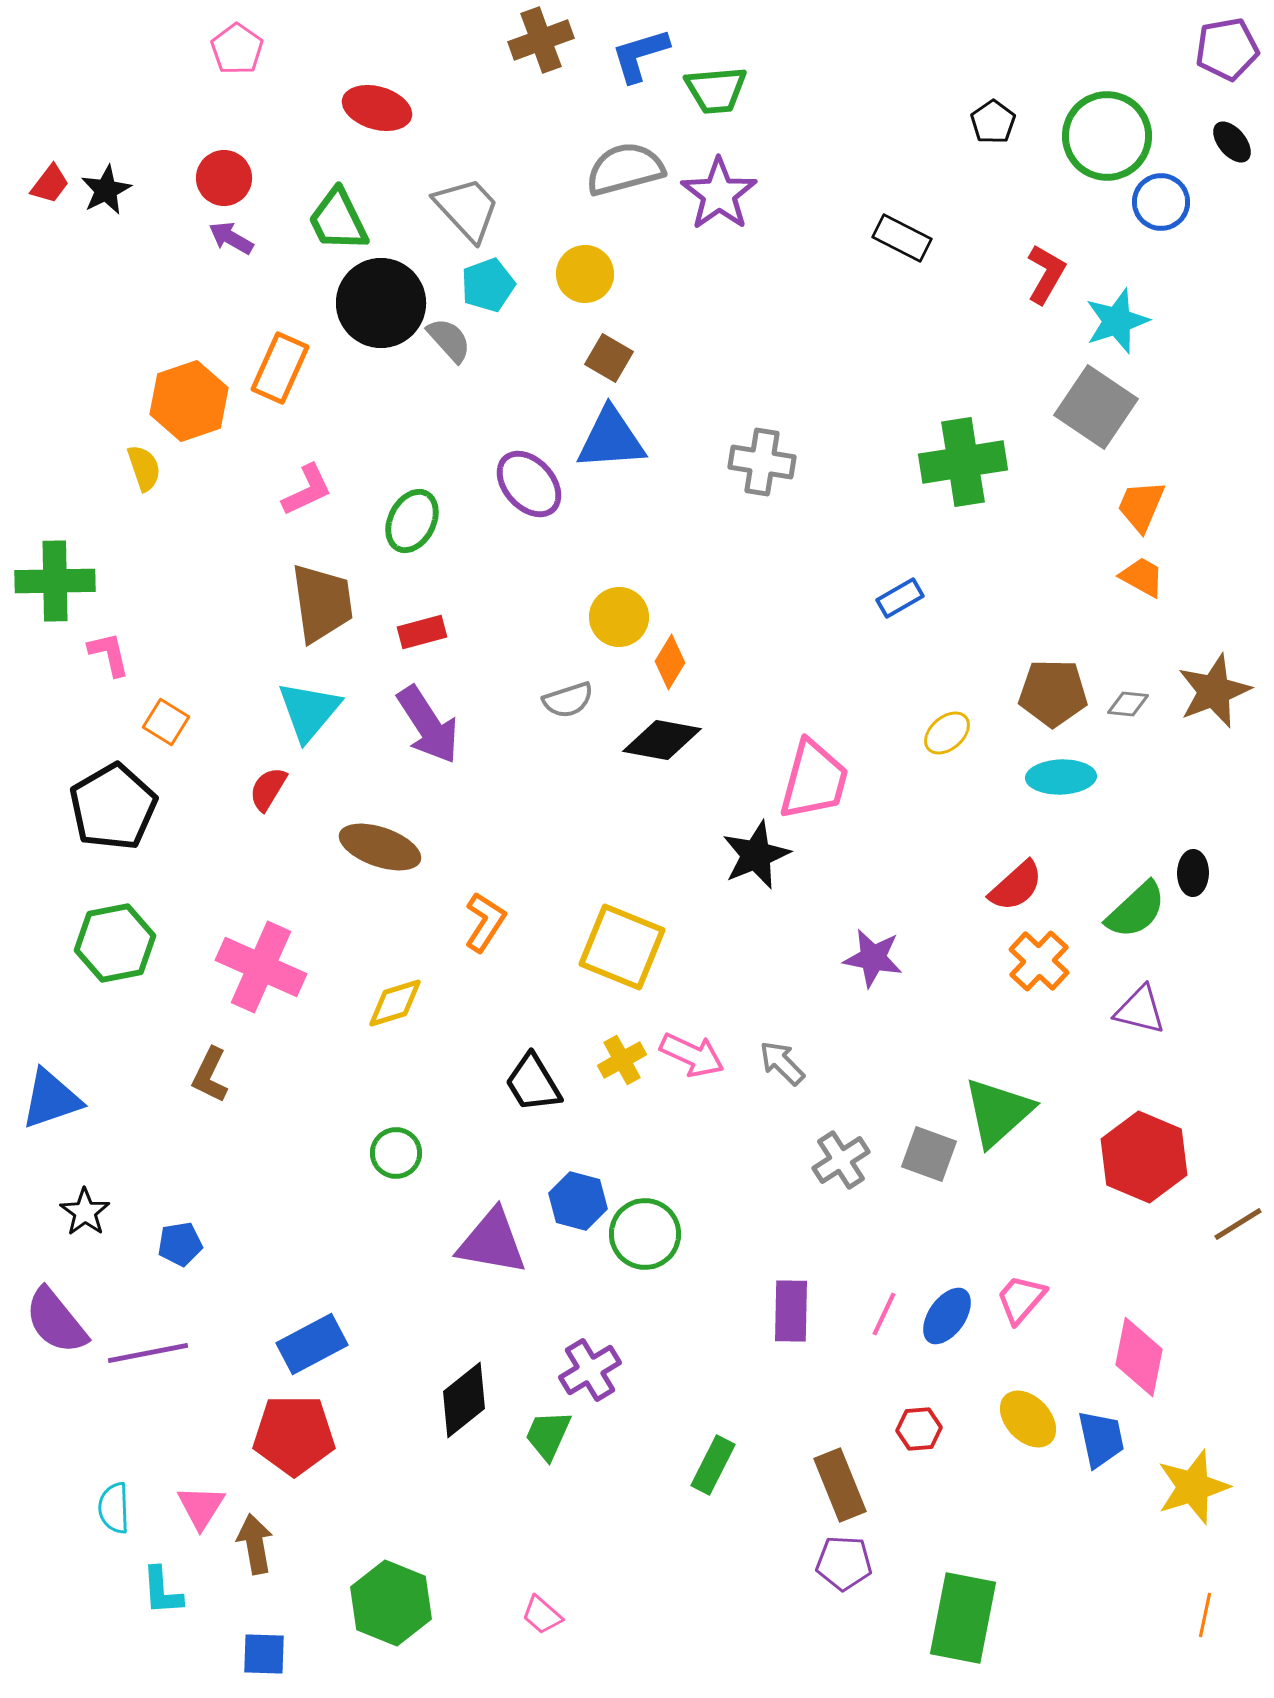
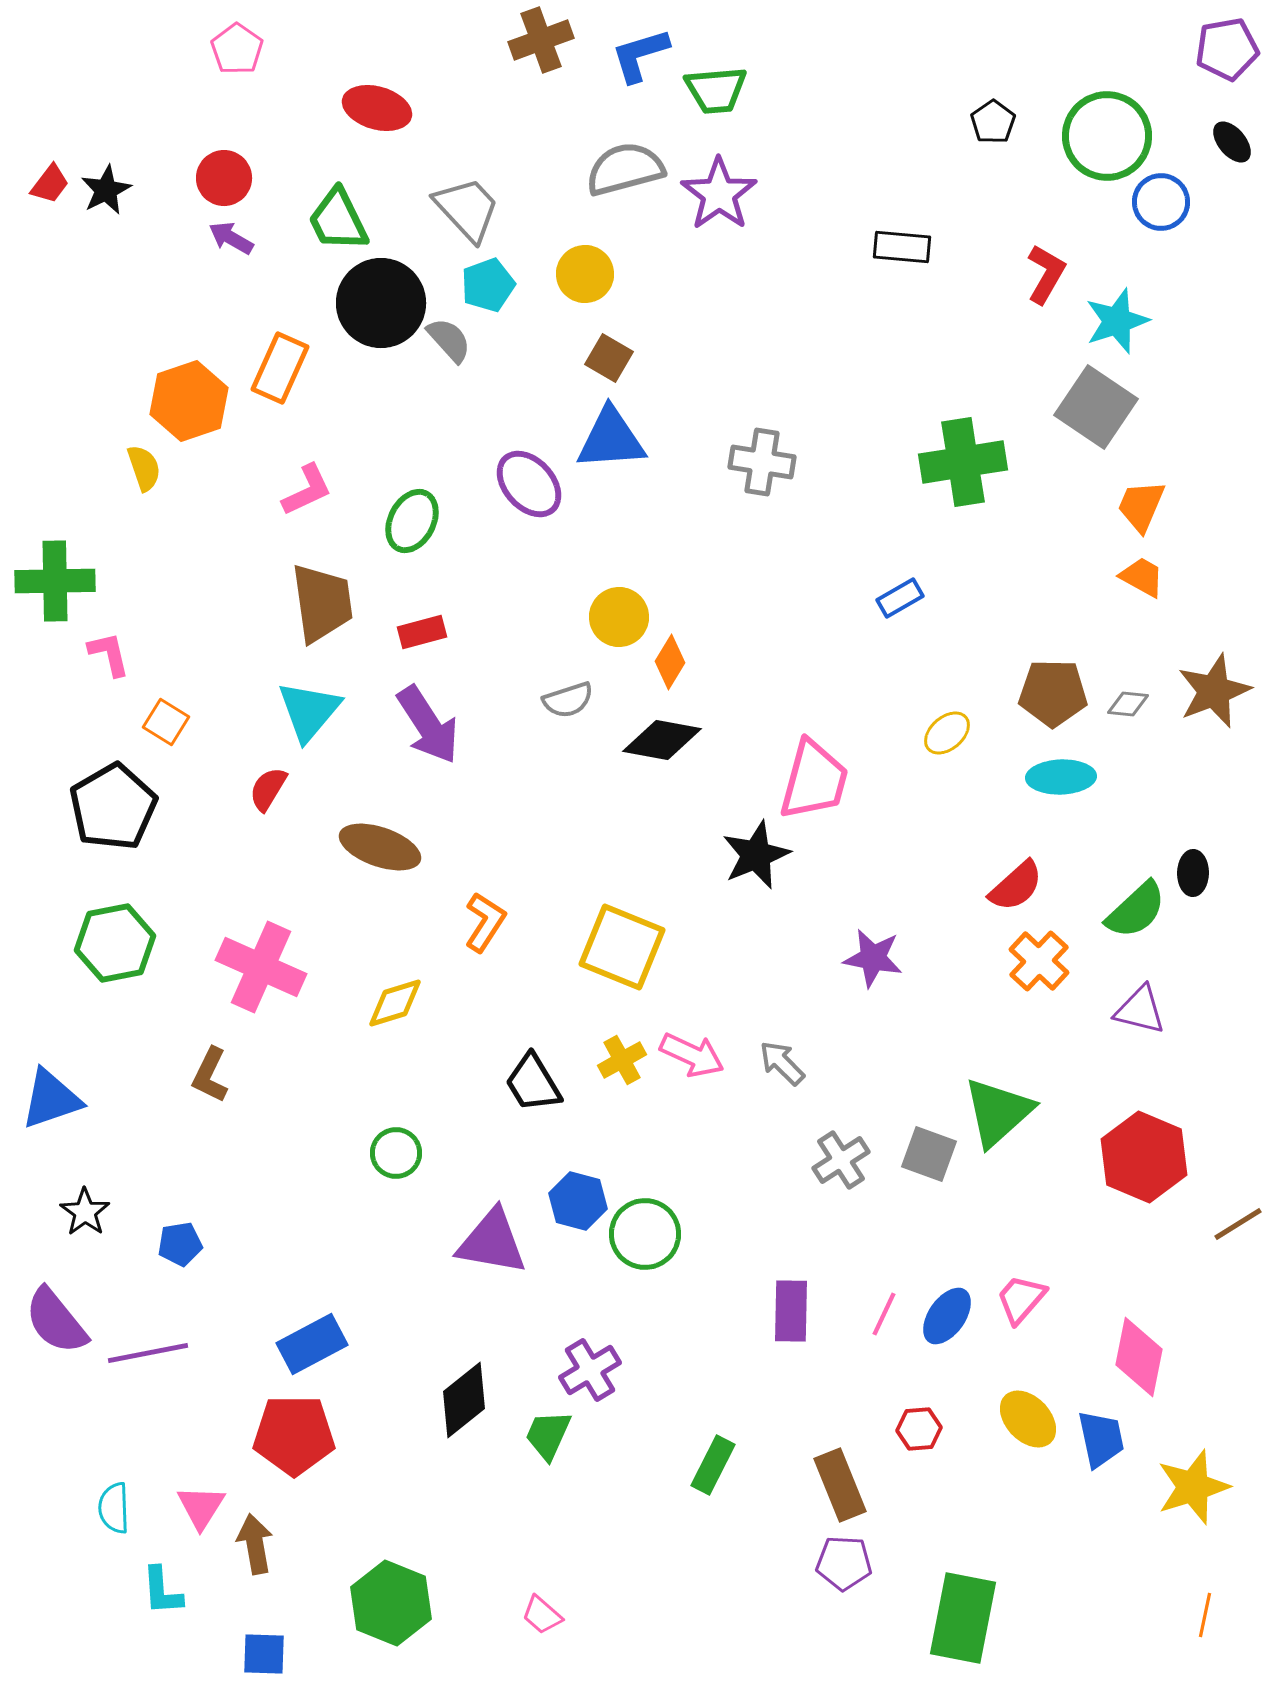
black rectangle at (902, 238): moved 9 px down; rotated 22 degrees counterclockwise
